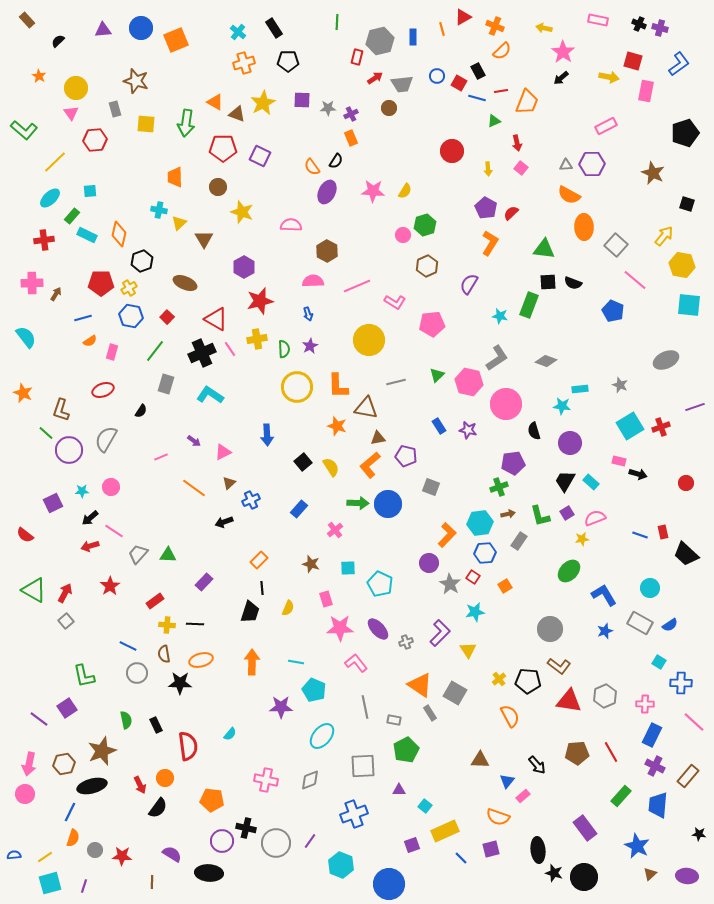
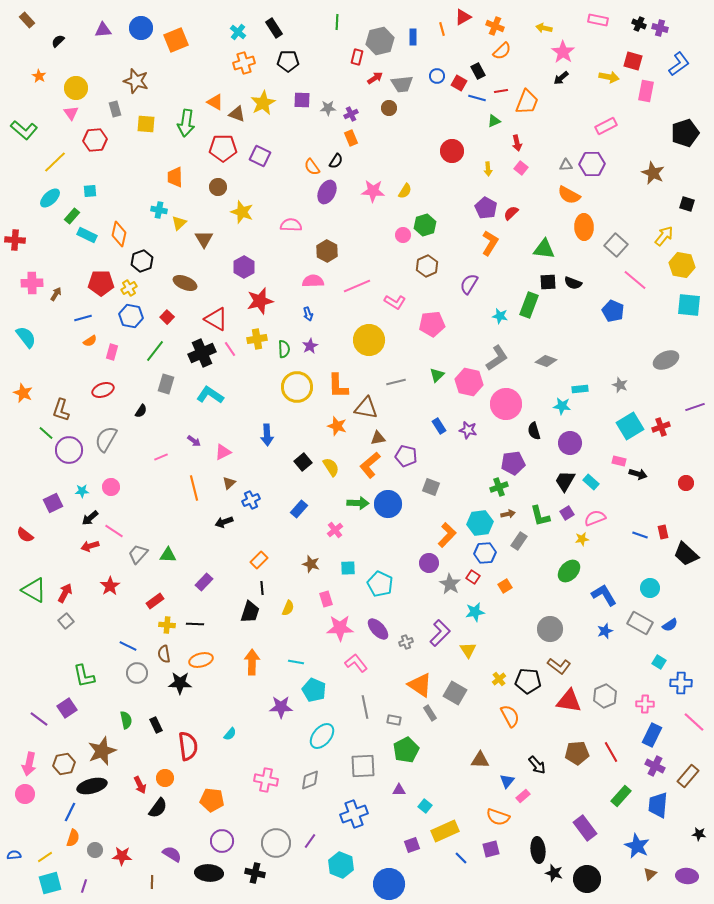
red cross at (44, 240): moved 29 px left; rotated 12 degrees clockwise
orange line at (194, 488): rotated 40 degrees clockwise
black cross at (246, 828): moved 9 px right, 45 px down
black circle at (584, 877): moved 3 px right, 2 px down
